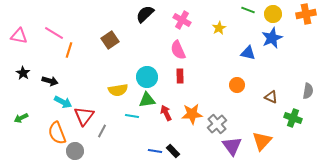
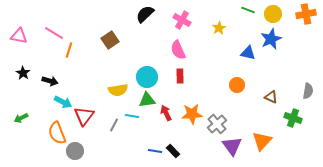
blue star: moved 1 px left, 1 px down
gray line: moved 12 px right, 6 px up
